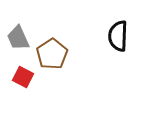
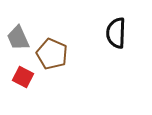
black semicircle: moved 2 px left, 3 px up
brown pentagon: rotated 16 degrees counterclockwise
